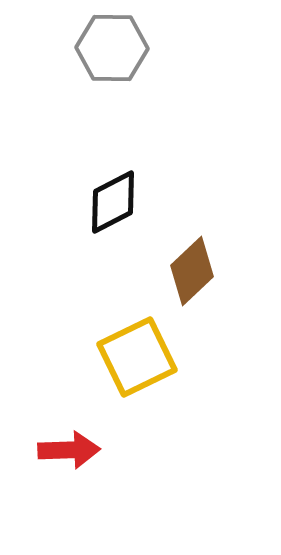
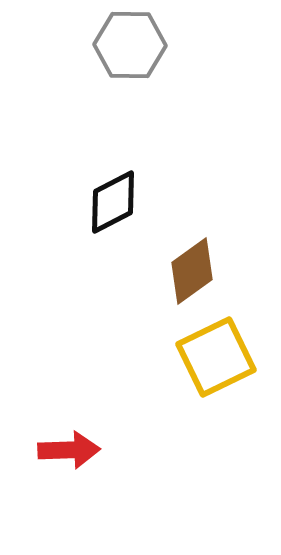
gray hexagon: moved 18 px right, 3 px up
brown diamond: rotated 8 degrees clockwise
yellow square: moved 79 px right
